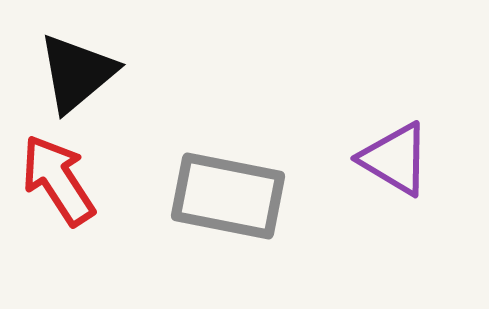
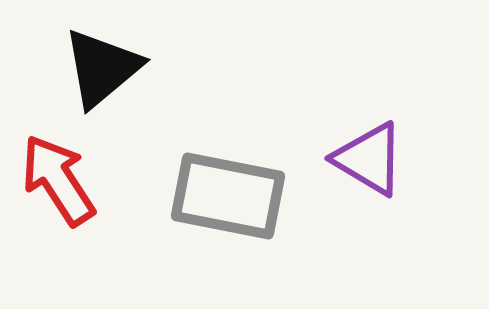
black triangle: moved 25 px right, 5 px up
purple triangle: moved 26 px left
